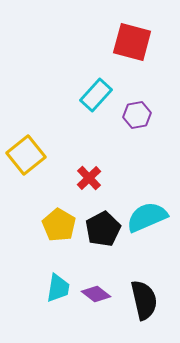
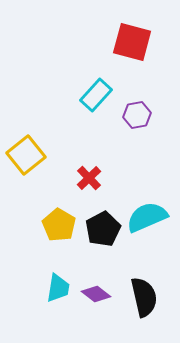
black semicircle: moved 3 px up
